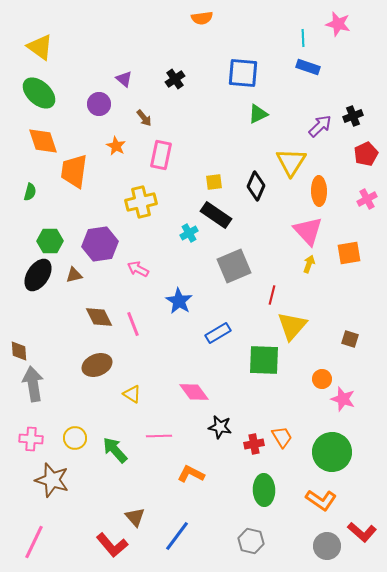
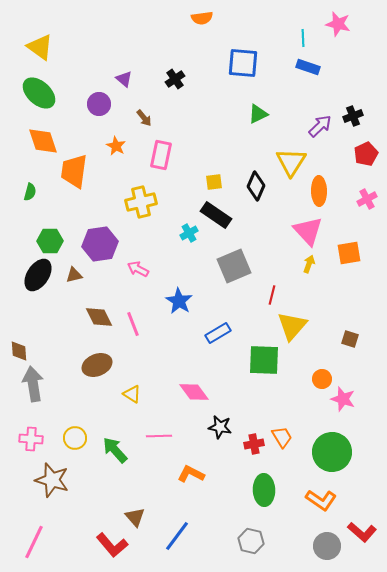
blue square at (243, 73): moved 10 px up
